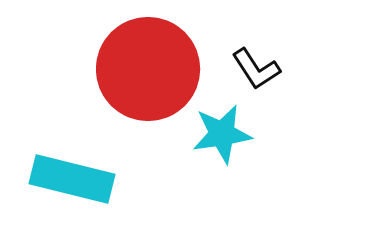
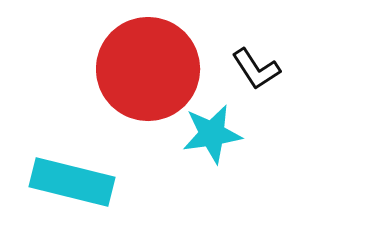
cyan star: moved 10 px left
cyan rectangle: moved 3 px down
